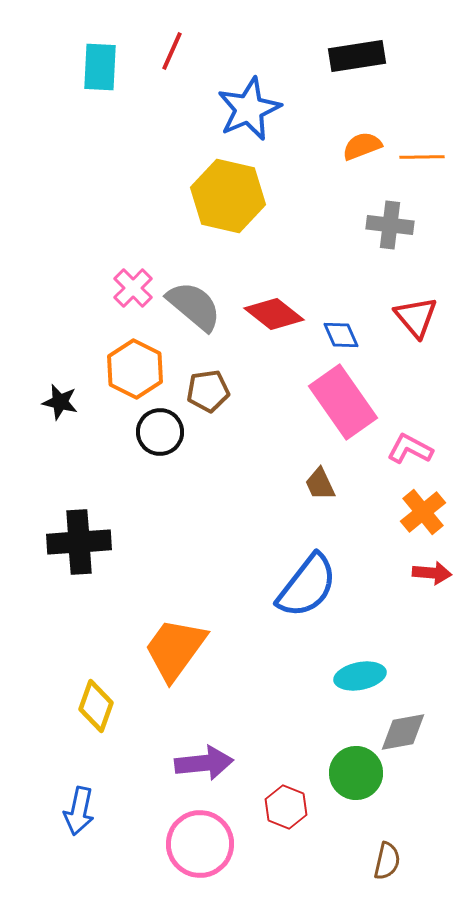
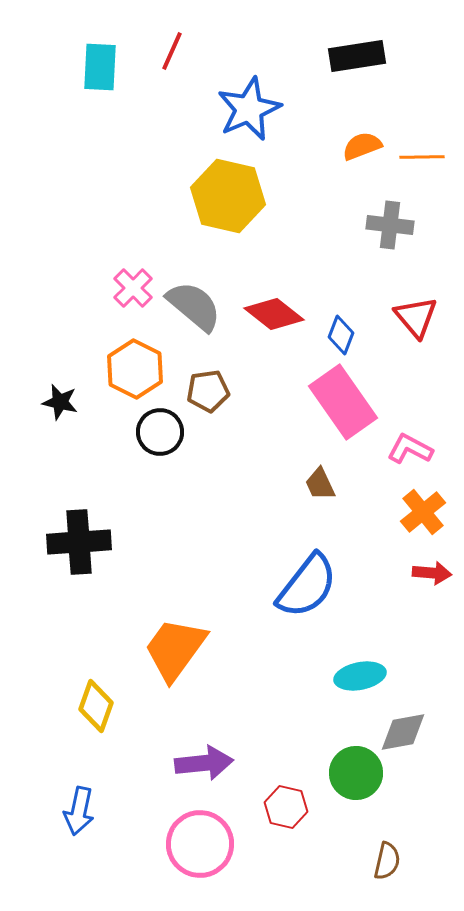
blue diamond: rotated 45 degrees clockwise
red hexagon: rotated 9 degrees counterclockwise
